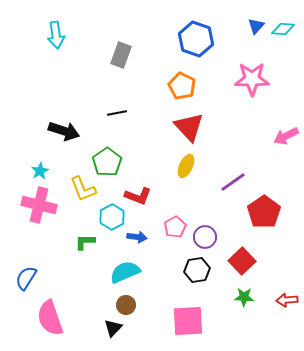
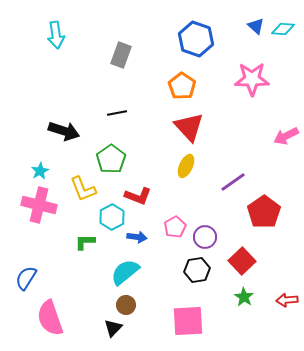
blue triangle: rotated 30 degrees counterclockwise
orange pentagon: rotated 8 degrees clockwise
green pentagon: moved 4 px right, 3 px up
cyan semicircle: rotated 16 degrees counterclockwise
green star: rotated 30 degrees clockwise
